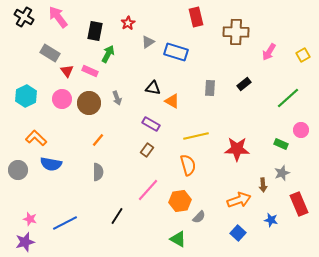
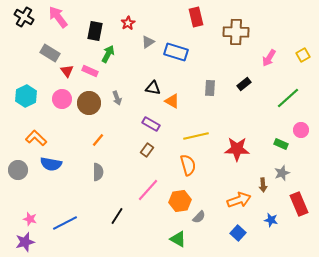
pink arrow at (269, 52): moved 6 px down
